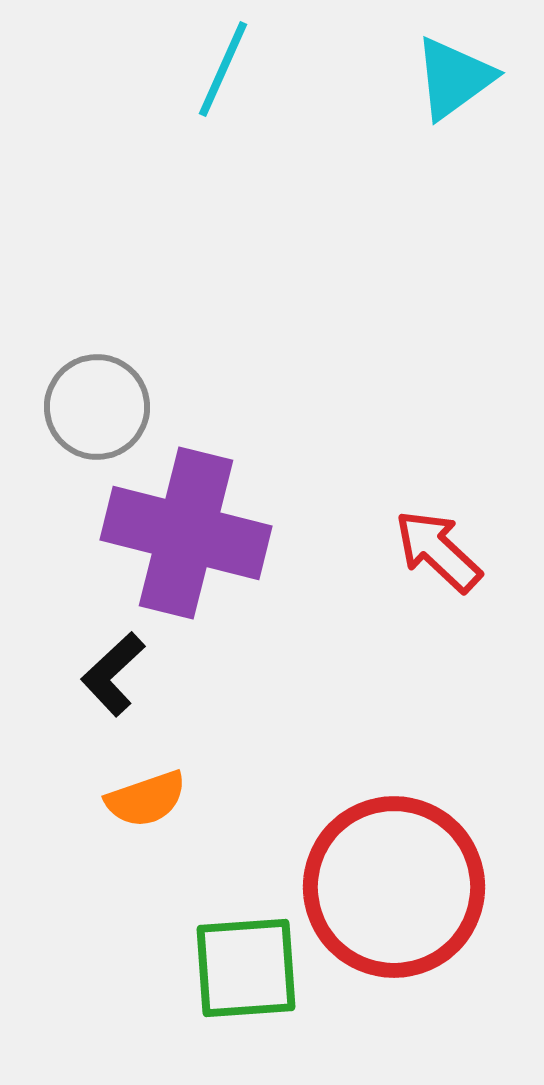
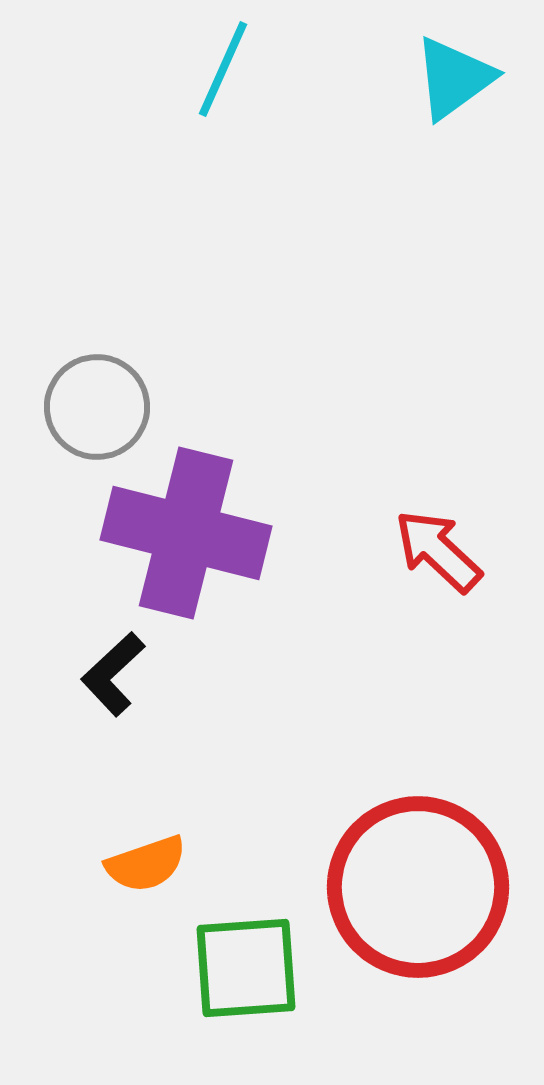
orange semicircle: moved 65 px down
red circle: moved 24 px right
